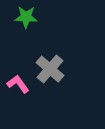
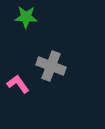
gray cross: moved 1 px right, 3 px up; rotated 20 degrees counterclockwise
